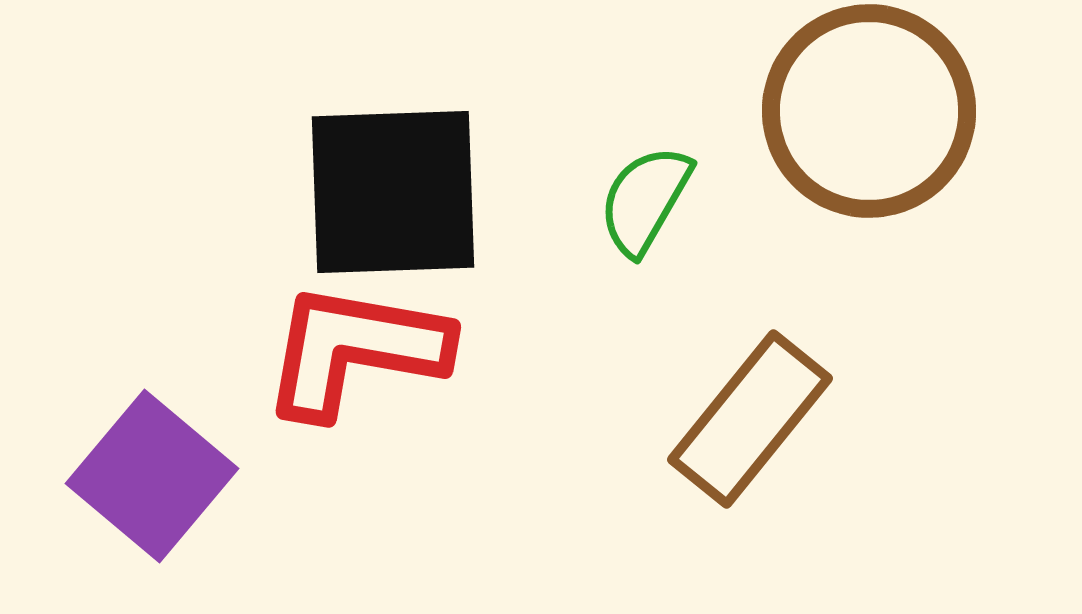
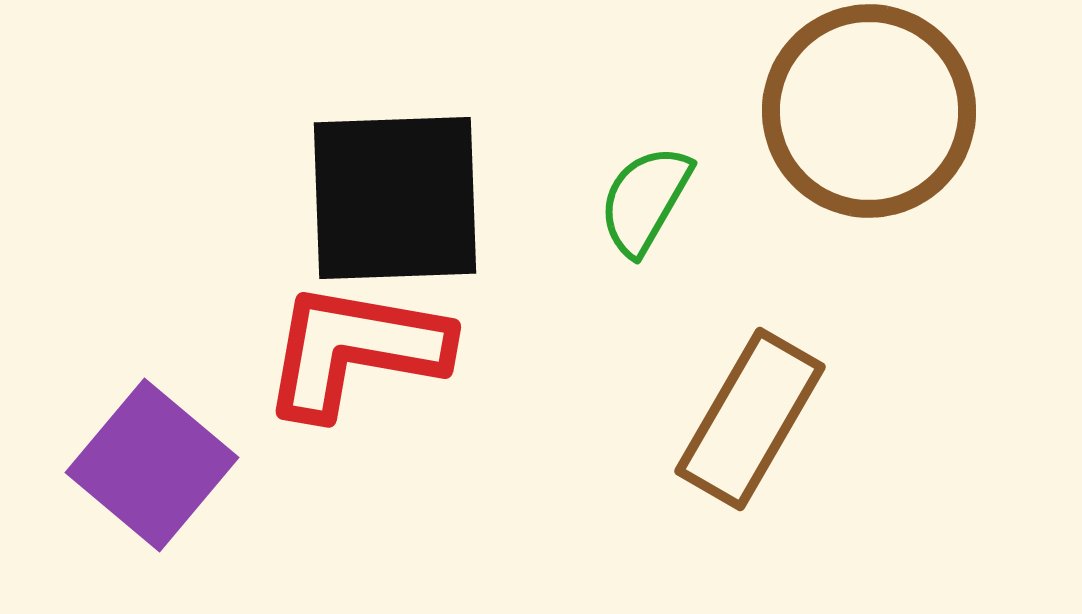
black square: moved 2 px right, 6 px down
brown rectangle: rotated 9 degrees counterclockwise
purple square: moved 11 px up
